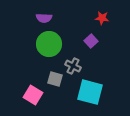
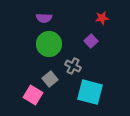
red star: rotated 16 degrees counterclockwise
gray square: moved 5 px left; rotated 35 degrees clockwise
